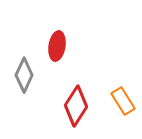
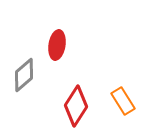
red ellipse: moved 1 px up
gray diamond: rotated 24 degrees clockwise
